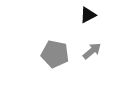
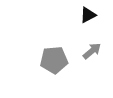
gray pentagon: moved 1 px left, 6 px down; rotated 16 degrees counterclockwise
